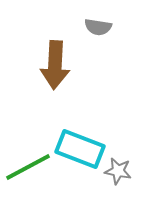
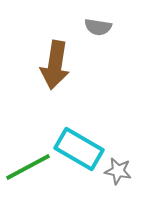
brown arrow: rotated 6 degrees clockwise
cyan rectangle: moved 1 px left; rotated 9 degrees clockwise
